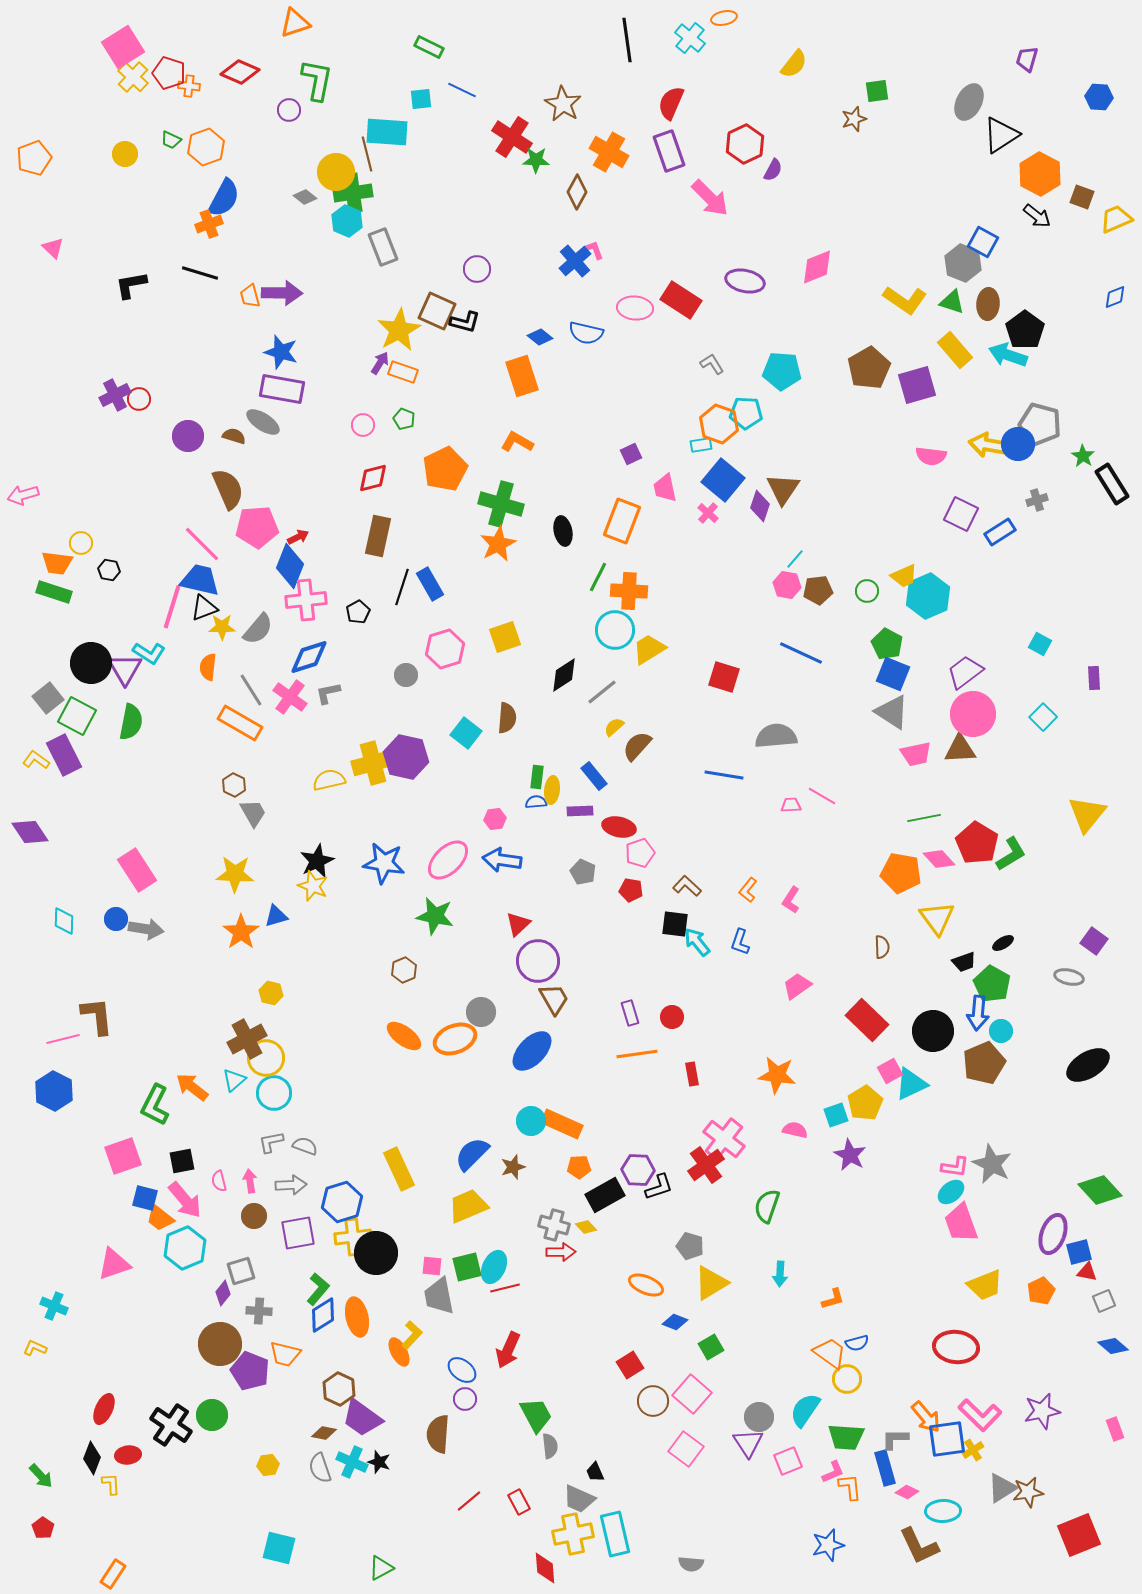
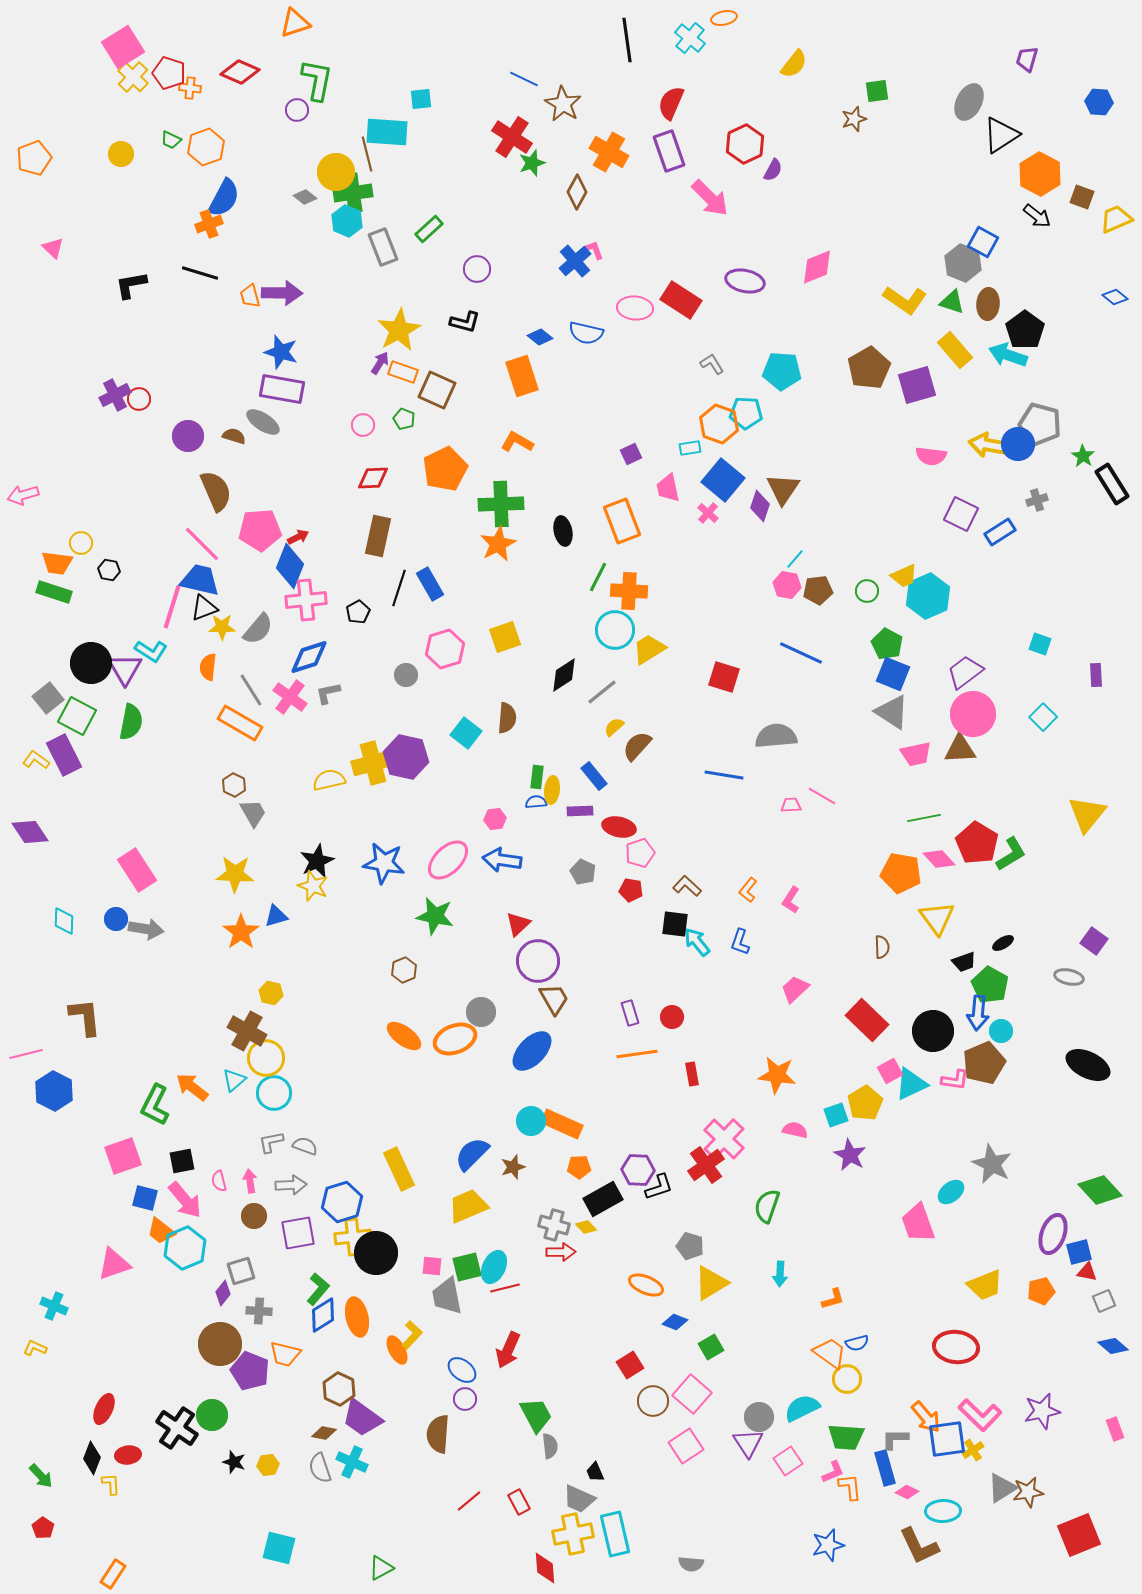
green rectangle at (429, 47): moved 182 px down; rotated 68 degrees counterclockwise
orange cross at (189, 86): moved 1 px right, 2 px down
blue line at (462, 90): moved 62 px right, 11 px up
blue hexagon at (1099, 97): moved 5 px down
purple circle at (289, 110): moved 8 px right
yellow circle at (125, 154): moved 4 px left
green star at (536, 160): moved 4 px left, 3 px down; rotated 20 degrees counterclockwise
blue diamond at (1115, 297): rotated 60 degrees clockwise
brown square at (437, 311): moved 79 px down
cyan rectangle at (701, 445): moved 11 px left, 3 px down
red diamond at (373, 478): rotated 12 degrees clockwise
pink trapezoid at (665, 488): moved 3 px right
brown semicircle at (228, 489): moved 12 px left, 2 px down
green cross at (501, 504): rotated 18 degrees counterclockwise
orange rectangle at (622, 521): rotated 42 degrees counterclockwise
pink pentagon at (257, 527): moved 3 px right, 3 px down
black line at (402, 587): moved 3 px left, 1 px down
cyan square at (1040, 644): rotated 10 degrees counterclockwise
cyan L-shape at (149, 653): moved 2 px right, 2 px up
purple rectangle at (1094, 678): moved 2 px right, 3 px up
green pentagon at (992, 984): moved 2 px left, 1 px down
pink trapezoid at (797, 986): moved 2 px left, 3 px down; rotated 8 degrees counterclockwise
brown L-shape at (97, 1016): moved 12 px left, 1 px down
pink line at (63, 1039): moved 37 px left, 15 px down
brown cross at (247, 1039): moved 8 px up; rotated 33 degrees counterclockwise
black ellipse at (1088, 1065): rotated 57 degrees clockwise
pink cross at (724, 1139): rotated 6 degrees clockwise
pink L-shape at (955, 1167): moved 87 px up
black rectangle at (605, 1195): moved 2 px left, 4 px down
orange trapezoid at (160, 1218): moved 1 px right, 13 px down
pink trapezoid at (961, 1223): moved 43 px left
orange pentagon at (1041, 1291): rotated 12 degrees clockwise
gray trapezoid at (439, 1296): moved 8 px right
orange ellipse at (399, 1352): moved 2 px left, 2 px up
cyan semicircle at (805, 1410): moved 3 px left, 2 px up; rotated 30 degrees clockwise
black cross at (171, 1425): moved 6 px right, 3 px down
pink square at (686, 1449): moved 3 px up; rotated 20 degrees clockwise
pink square at (788, 1461): rotated 12 degrees counterclockwise
black star at (379, 1462): moved 145 px left
